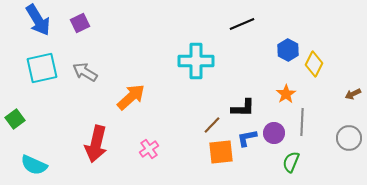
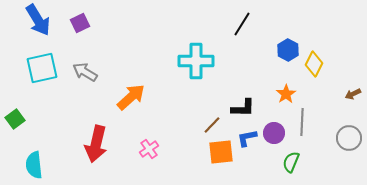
black line: rotated 35 degrees counterclockwise
cyan semicircle: rotated 60 degrees clockwise
